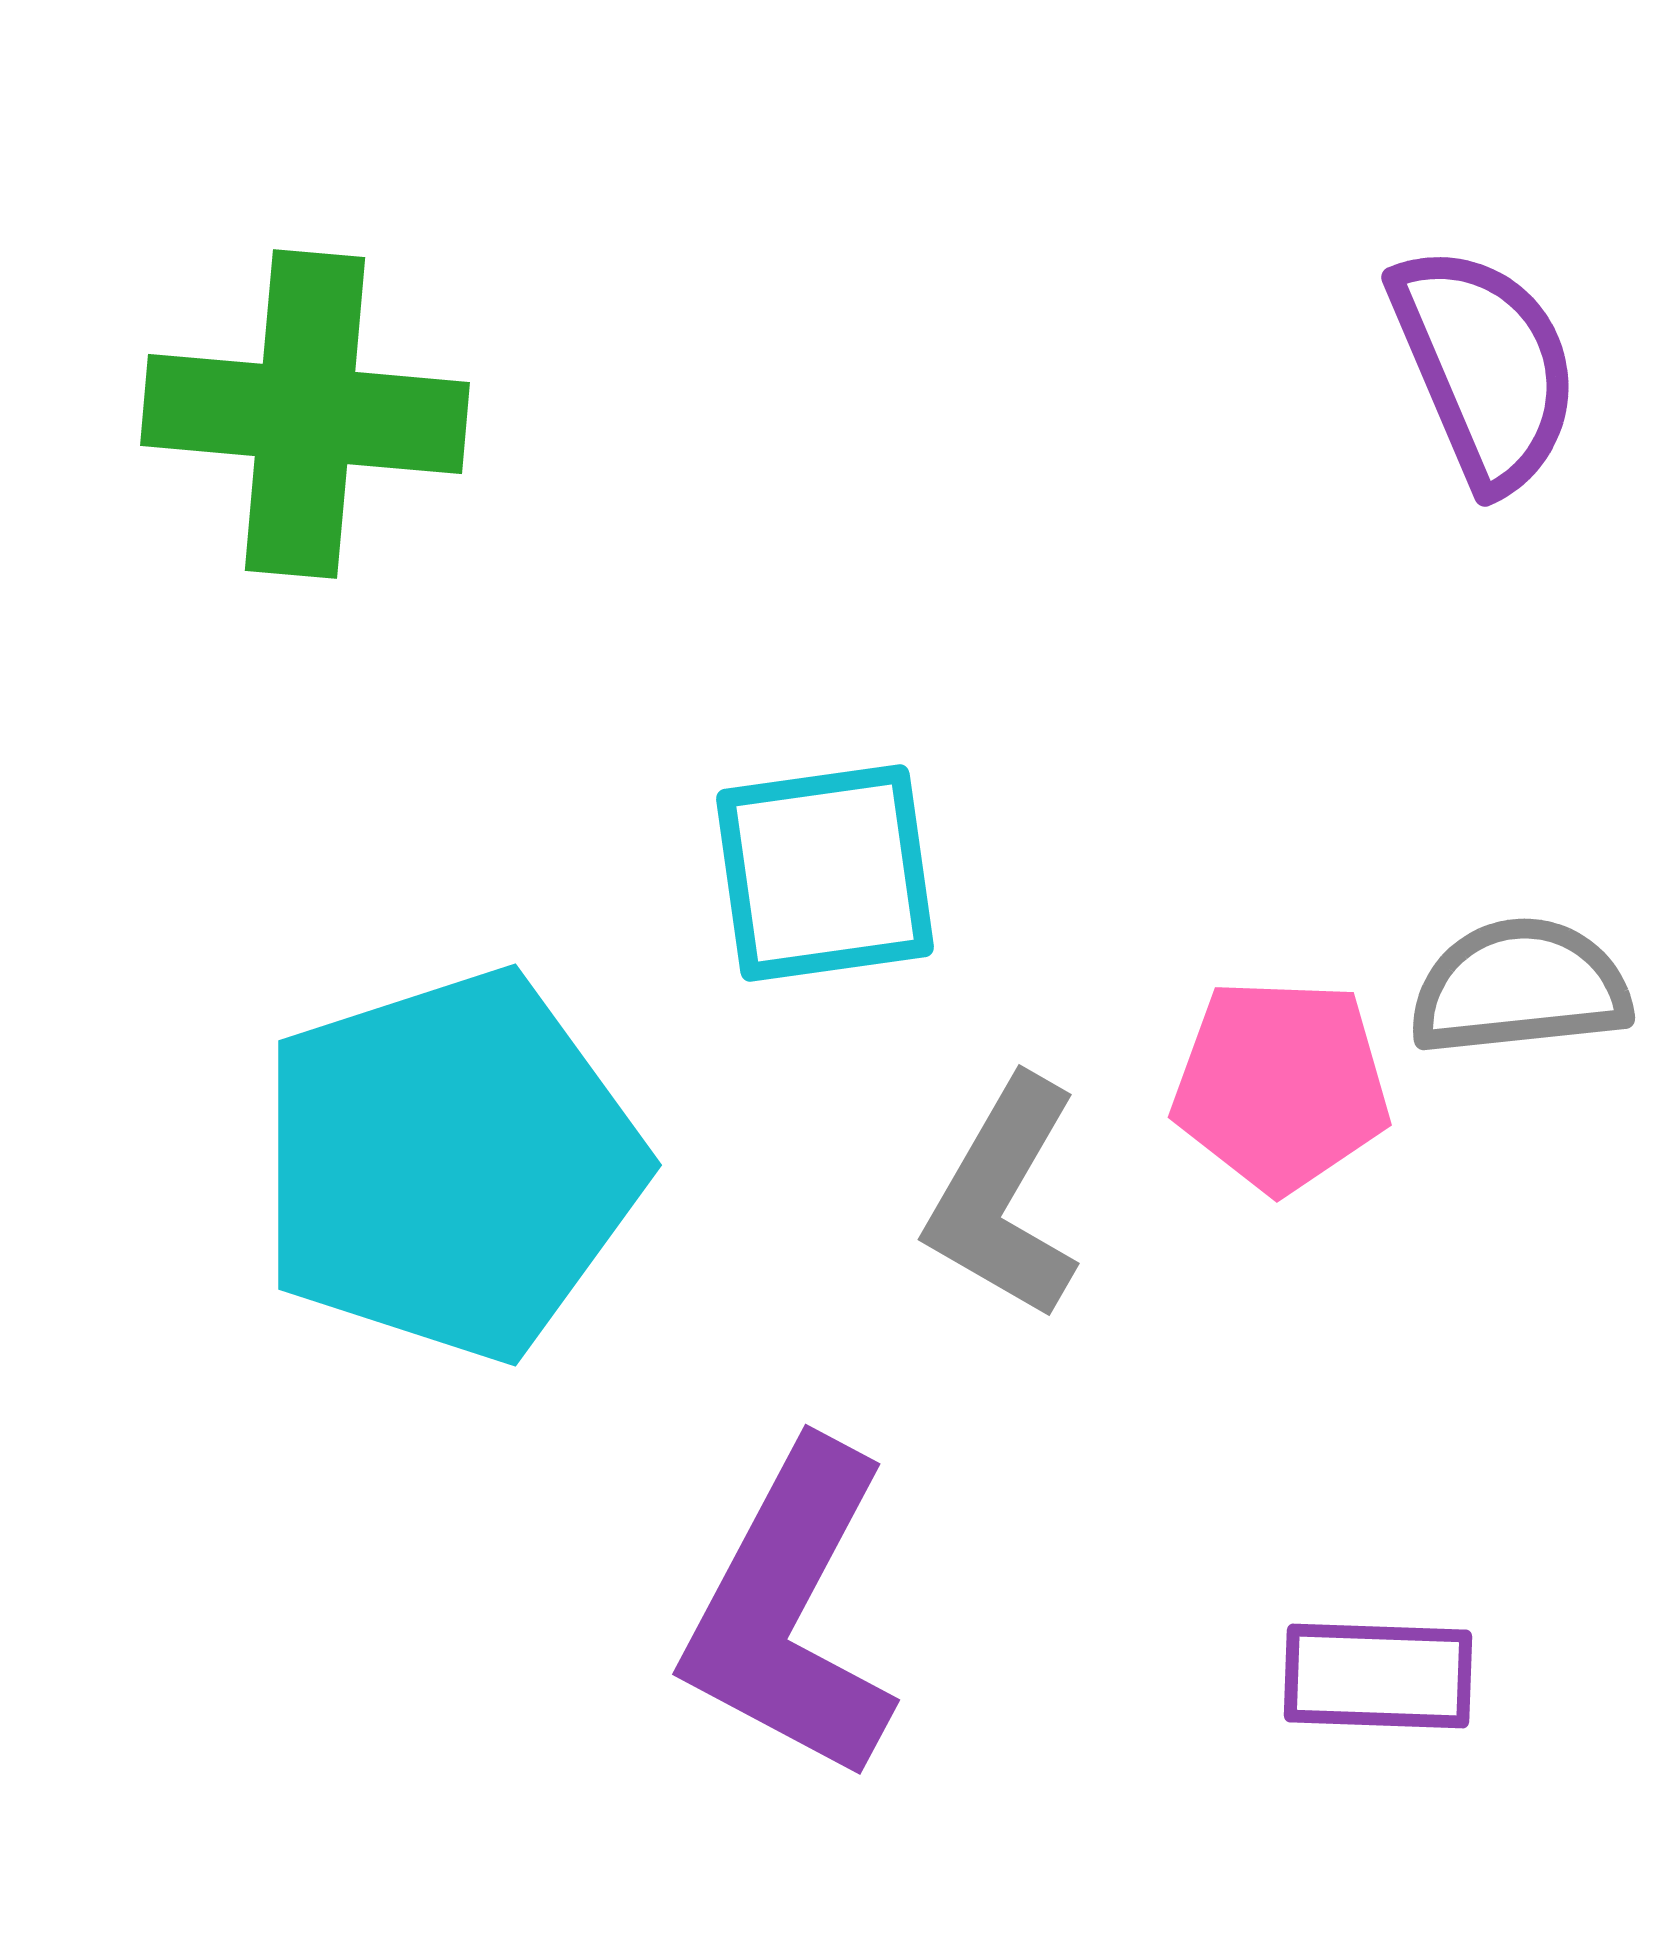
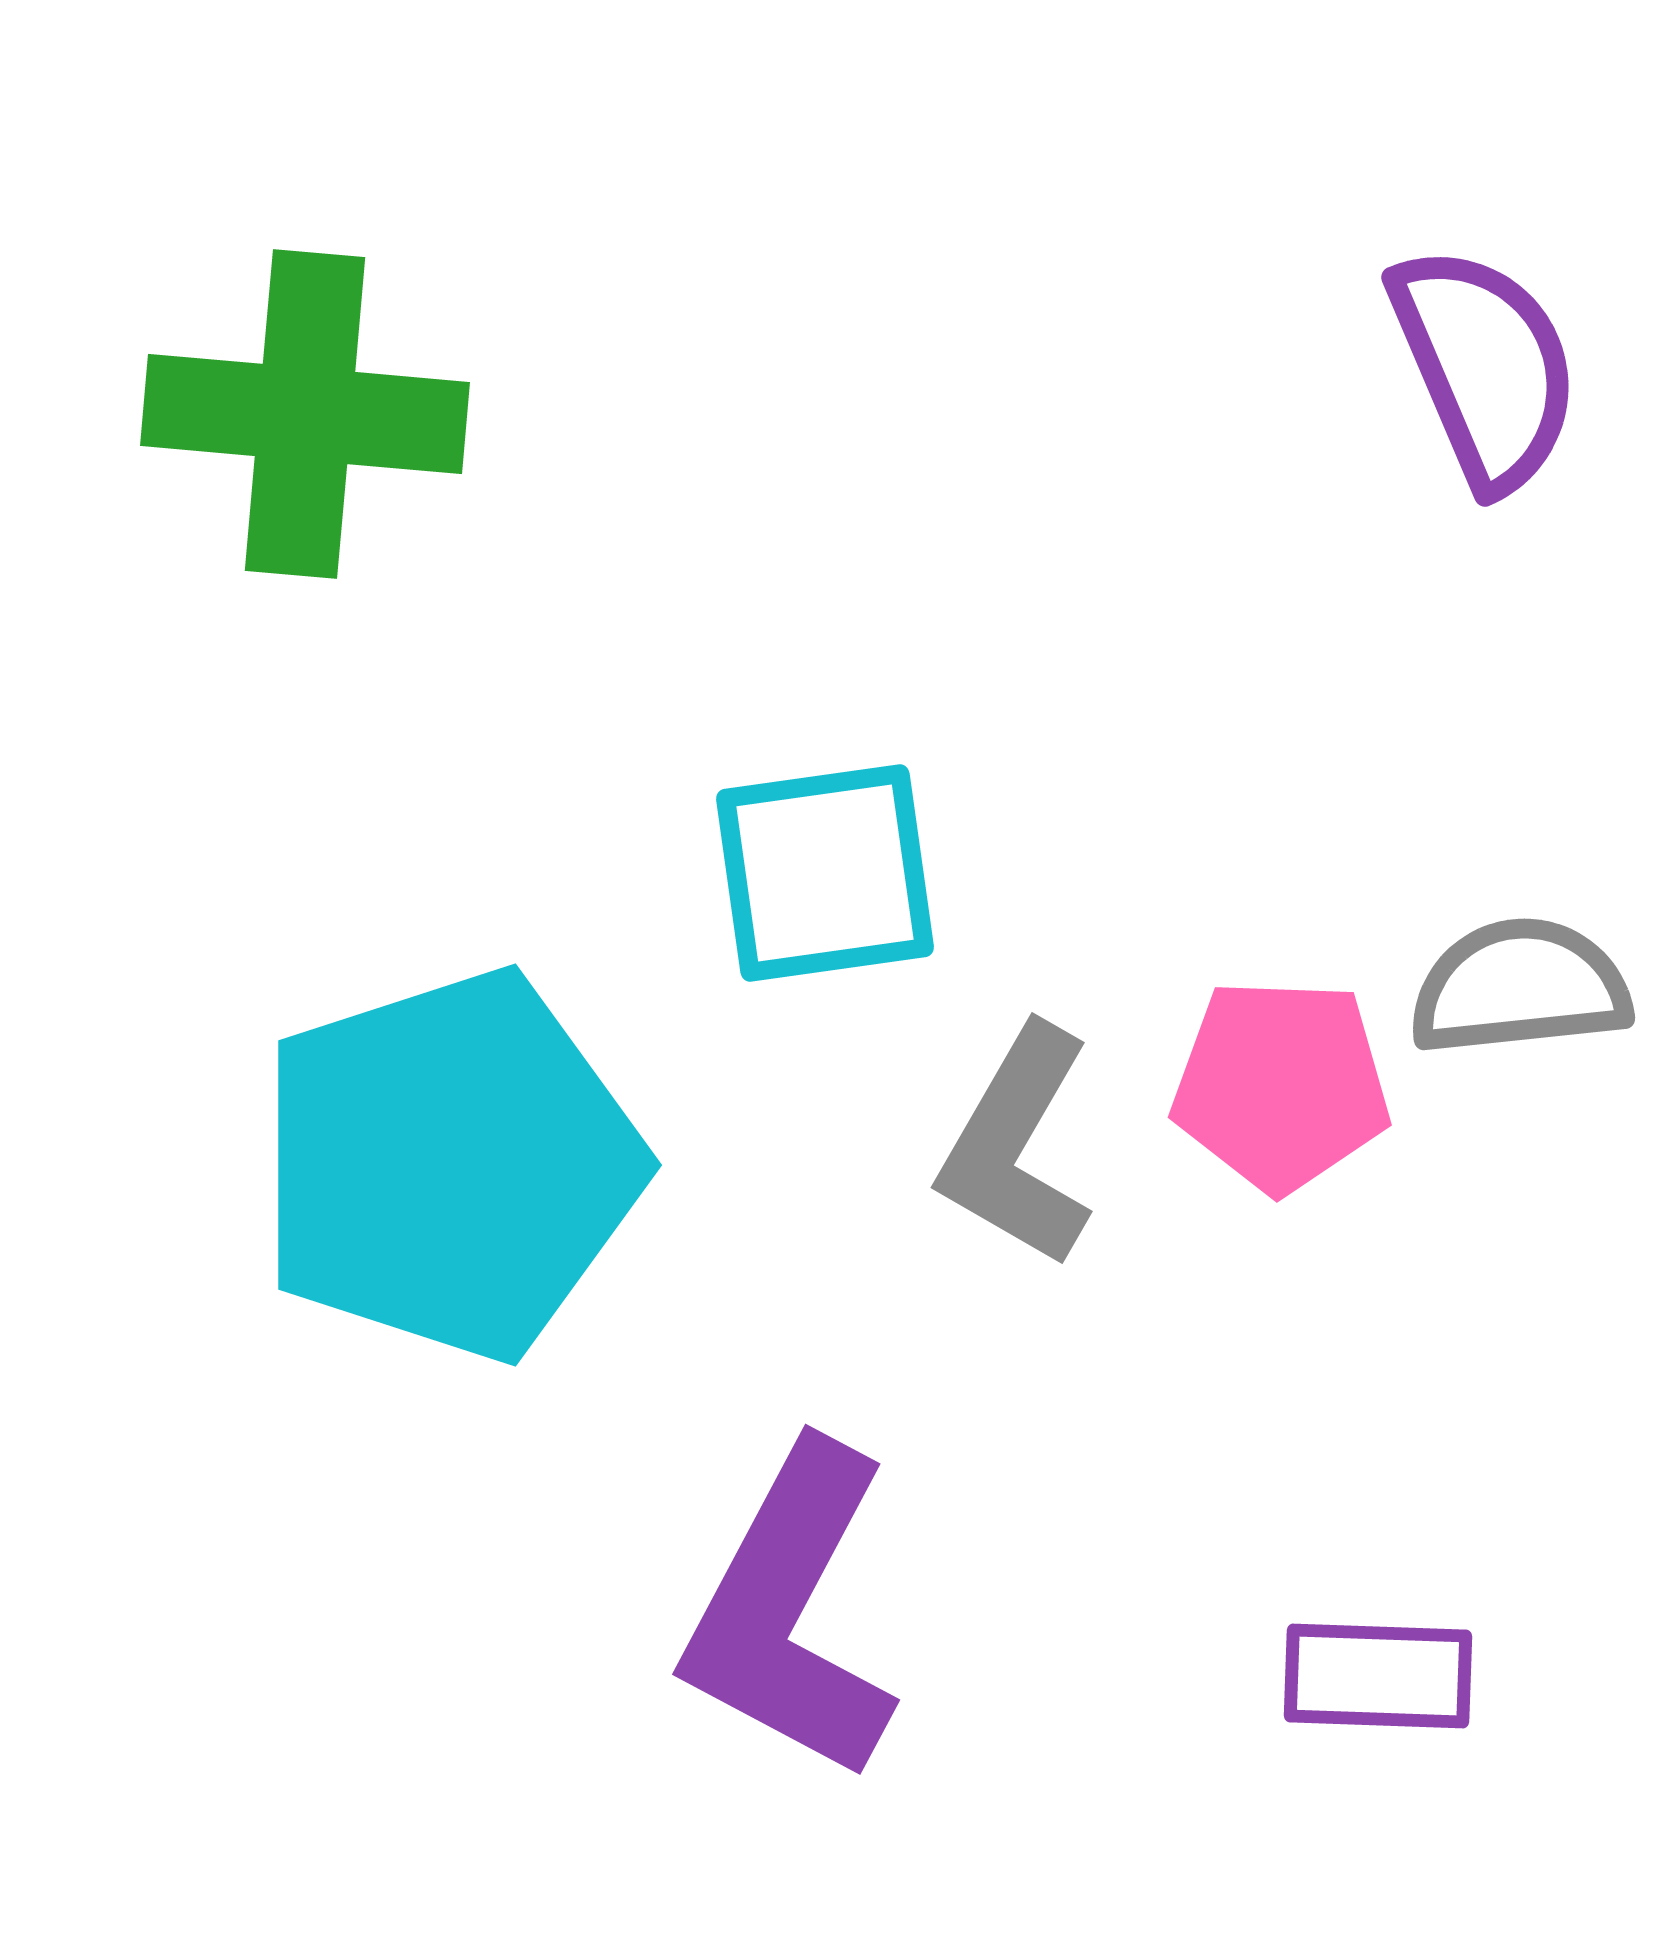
gray L-shape: moved 13 px right, 52 px up
